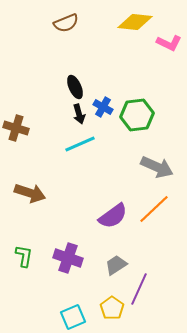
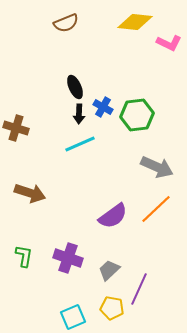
black arrow: rotated 18 degrees clockwise
orange line: moved 2 px right
gray trapezoid: moved 7 px left, 5 px down; rotated 10 degrees counterclockwise
yellow pentagon: rotated 25 degrees counterclockwise
